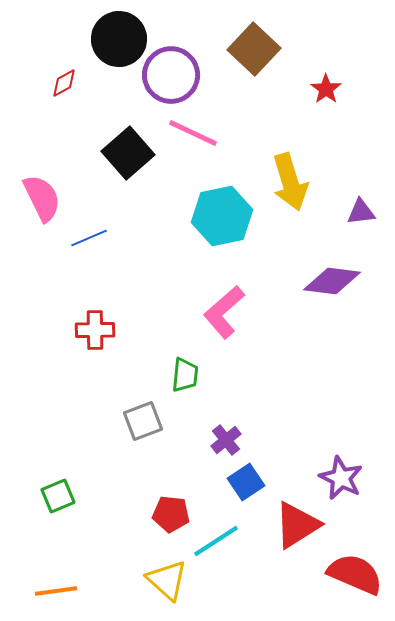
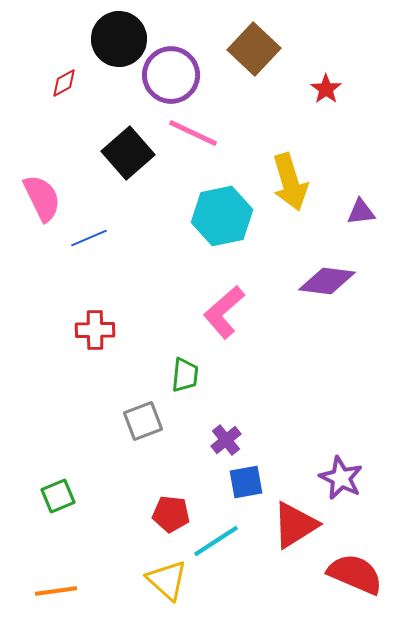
purple diamond: moved 5 px left
blue square: rotated 24 degrees clockwise
red triangle: moved 2 px left
